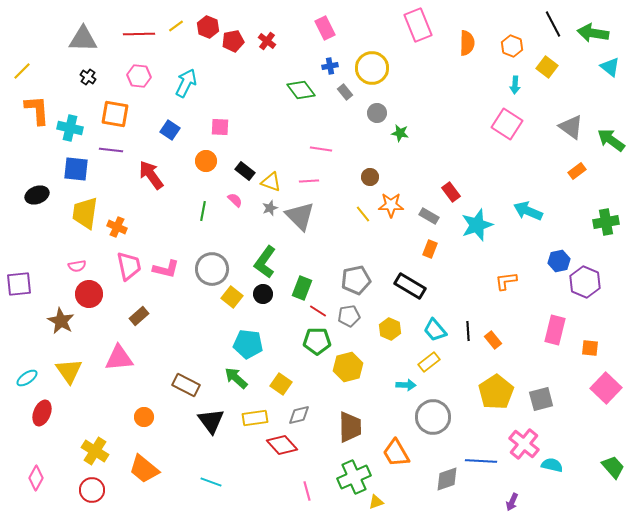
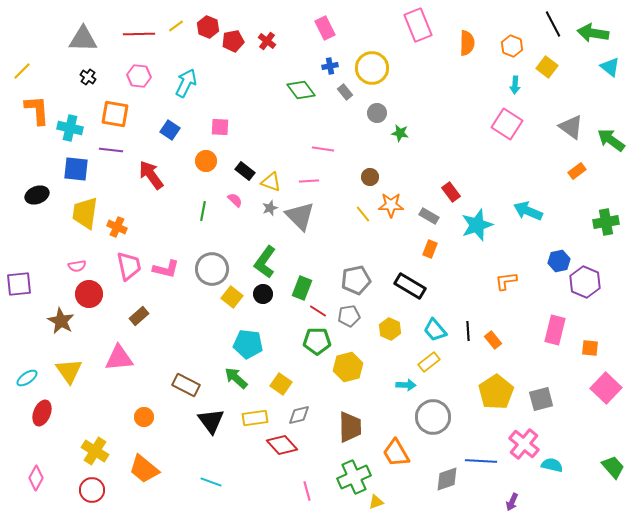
pink line at (321, 149): moved 2 px right
